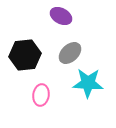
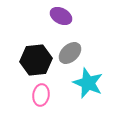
black hexagon: moved 11 px right, 5 px down
cyan star: rotated 20 degrees clockwise
